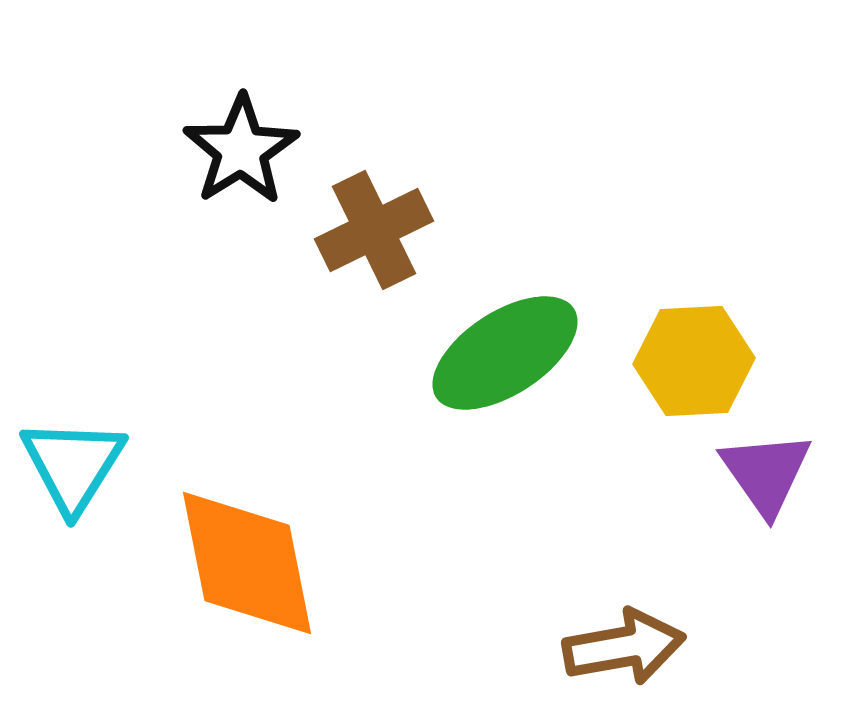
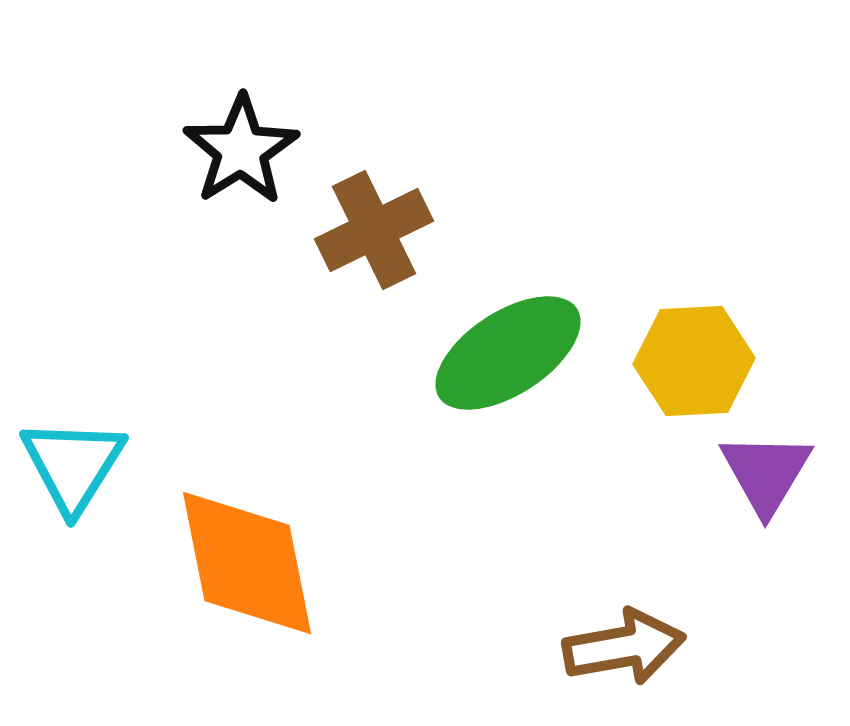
green ellipse: moved 3 px right
purple triangle: rotated 6 degrees clockwise
